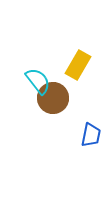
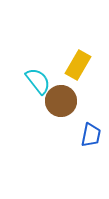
brown circle: moved 8 px right, 3 px down
